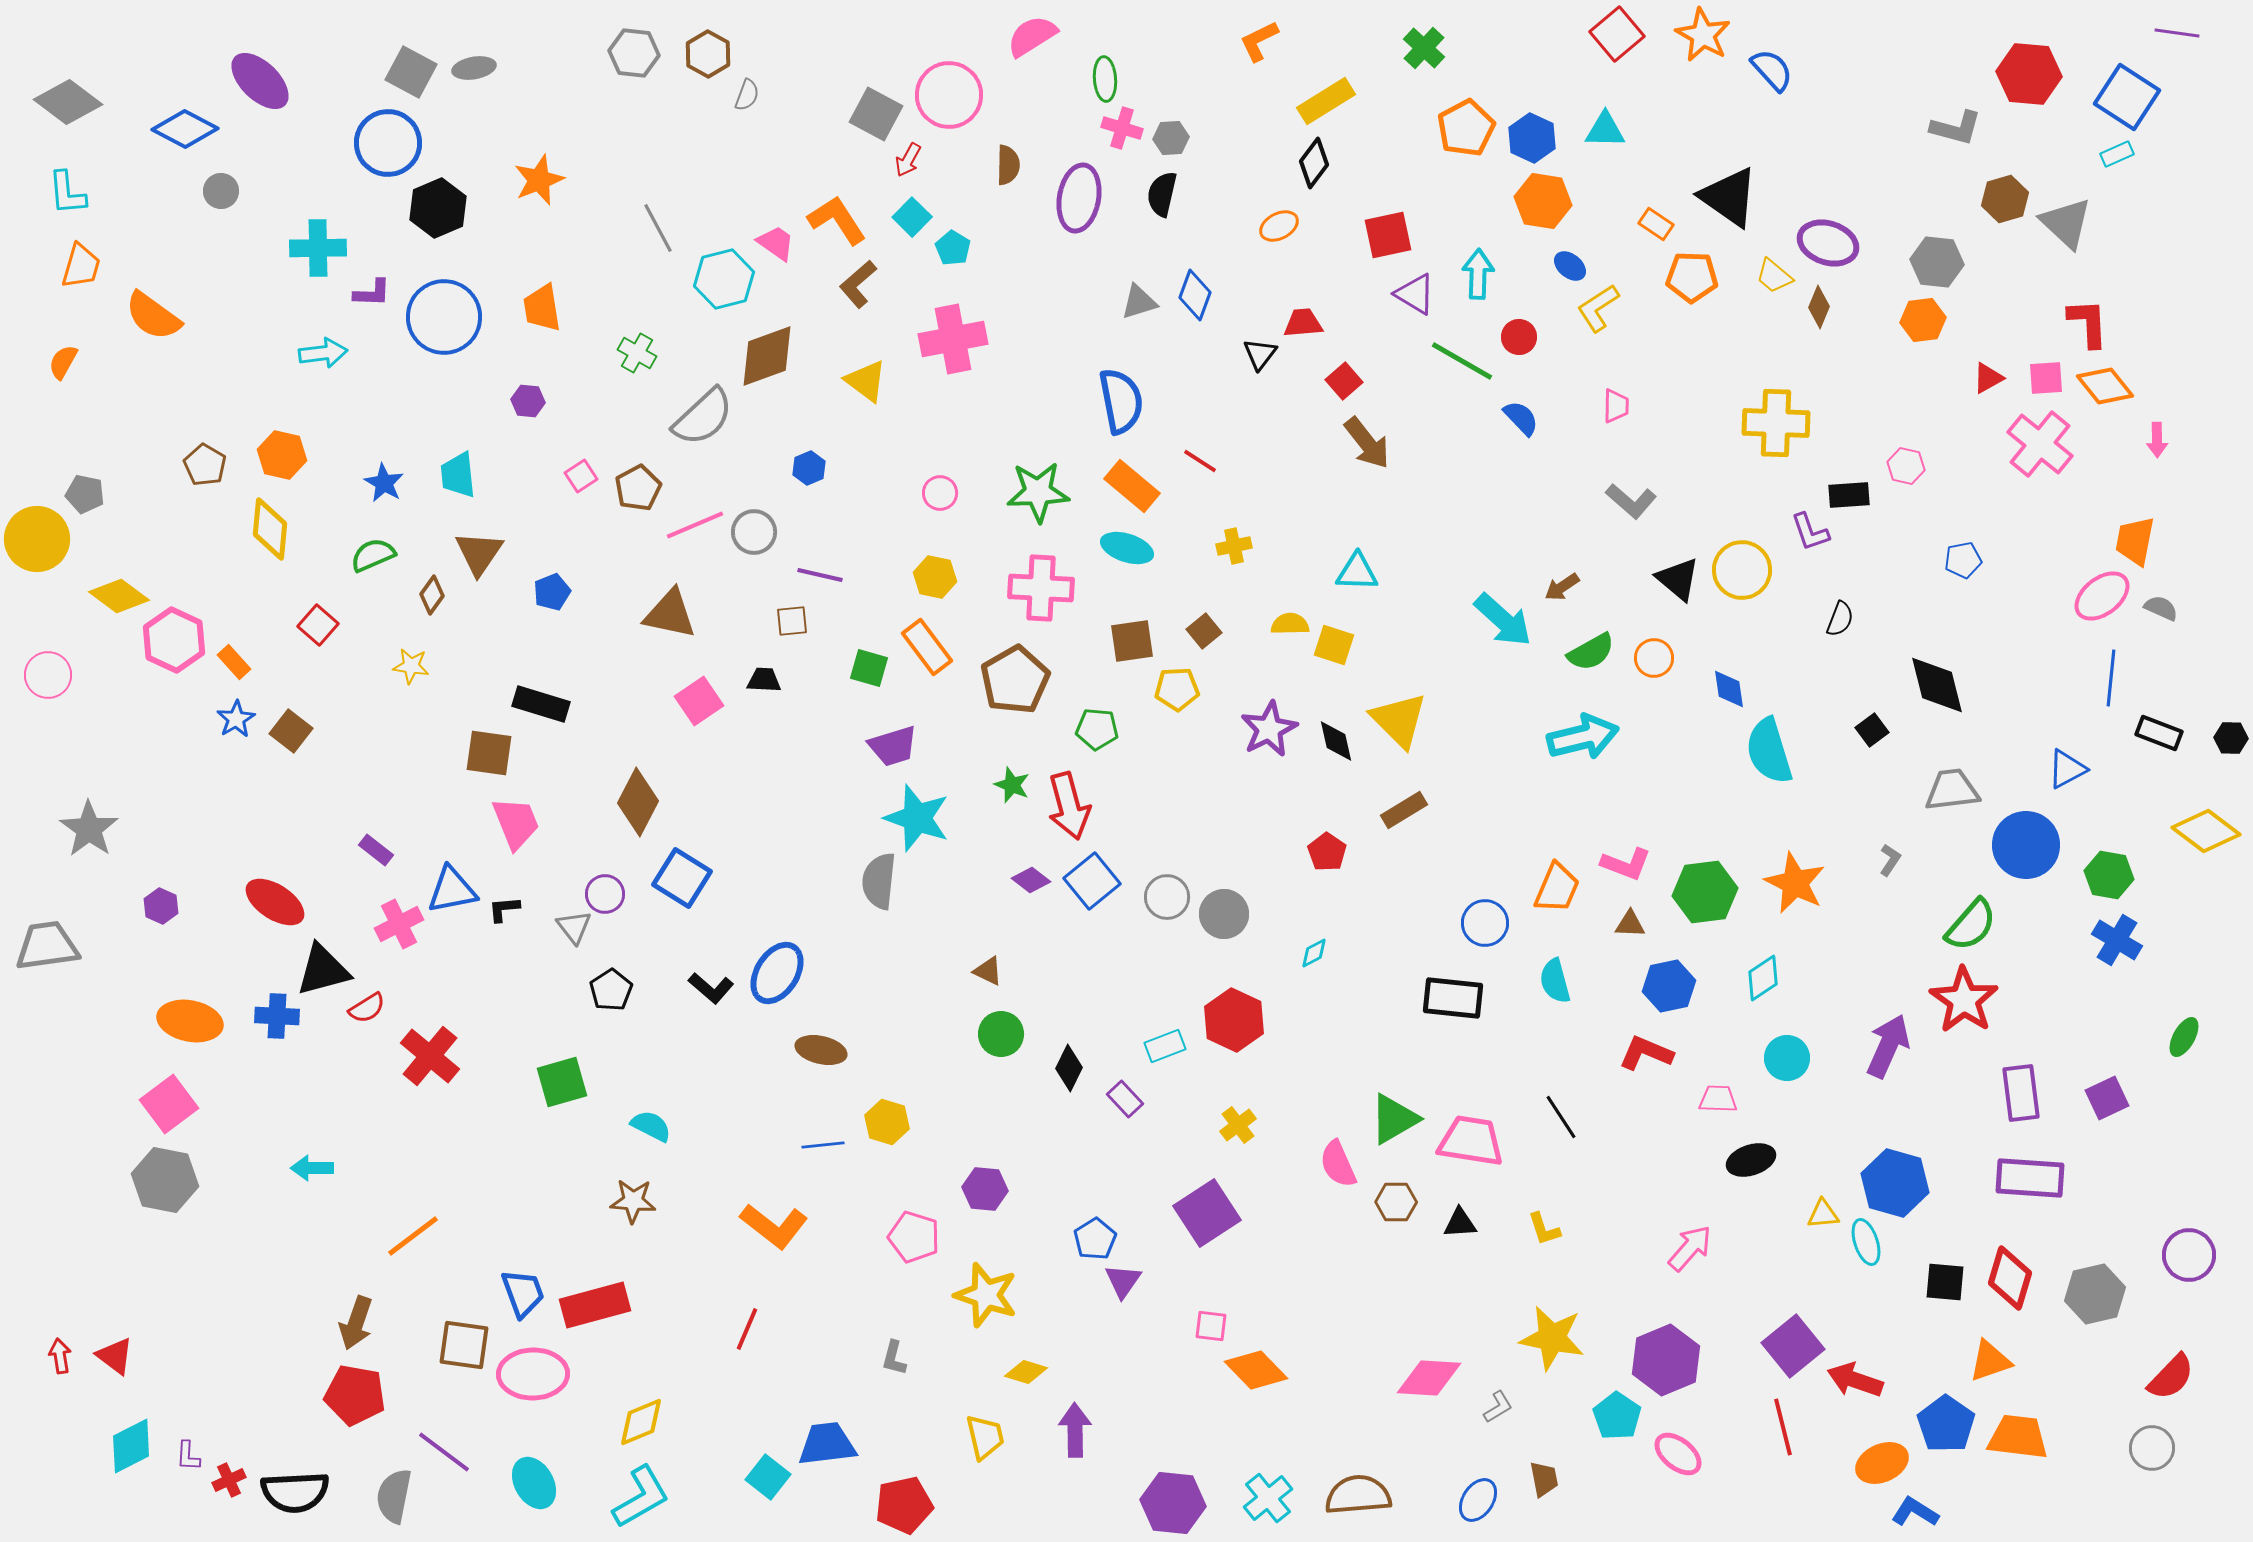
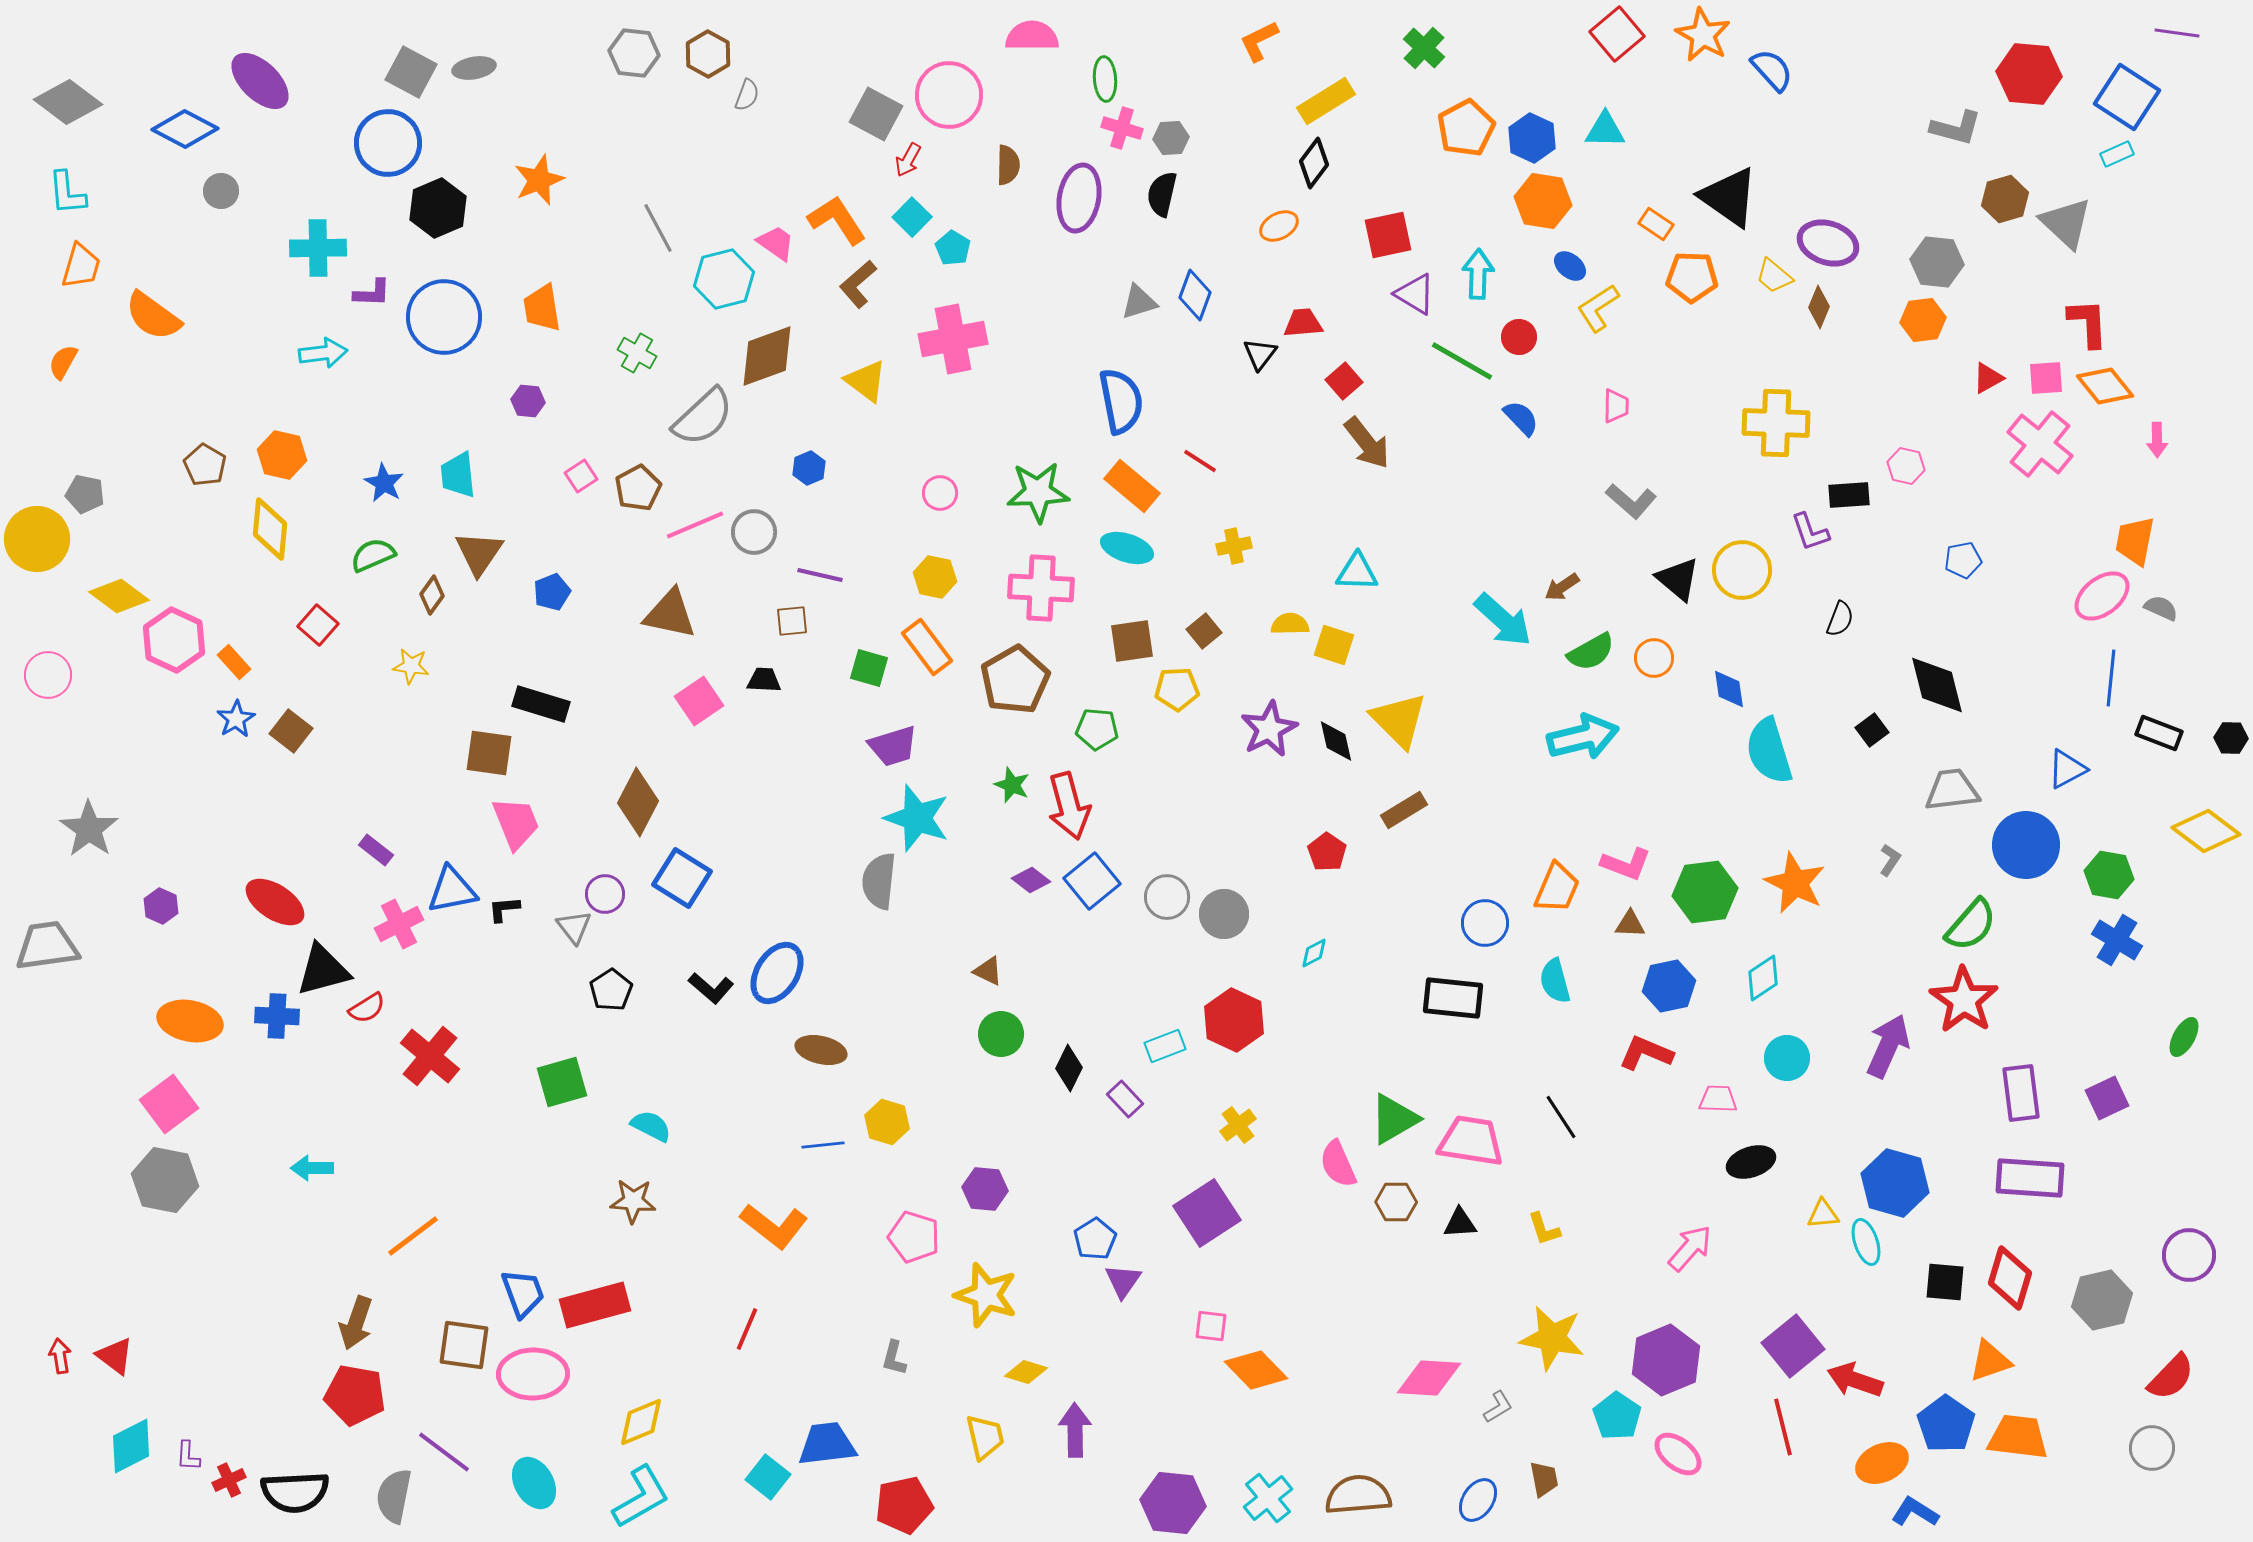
pink semicircle at (1032, 36): rotated 32 degrees clockwise
black ellipse at (1751, 1160): moved 2 px down
gray hexagon at (2095, 1294): moved 7 px right, 6 px down
